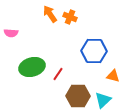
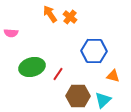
orange cross: rotated 16 degrees clockwise
